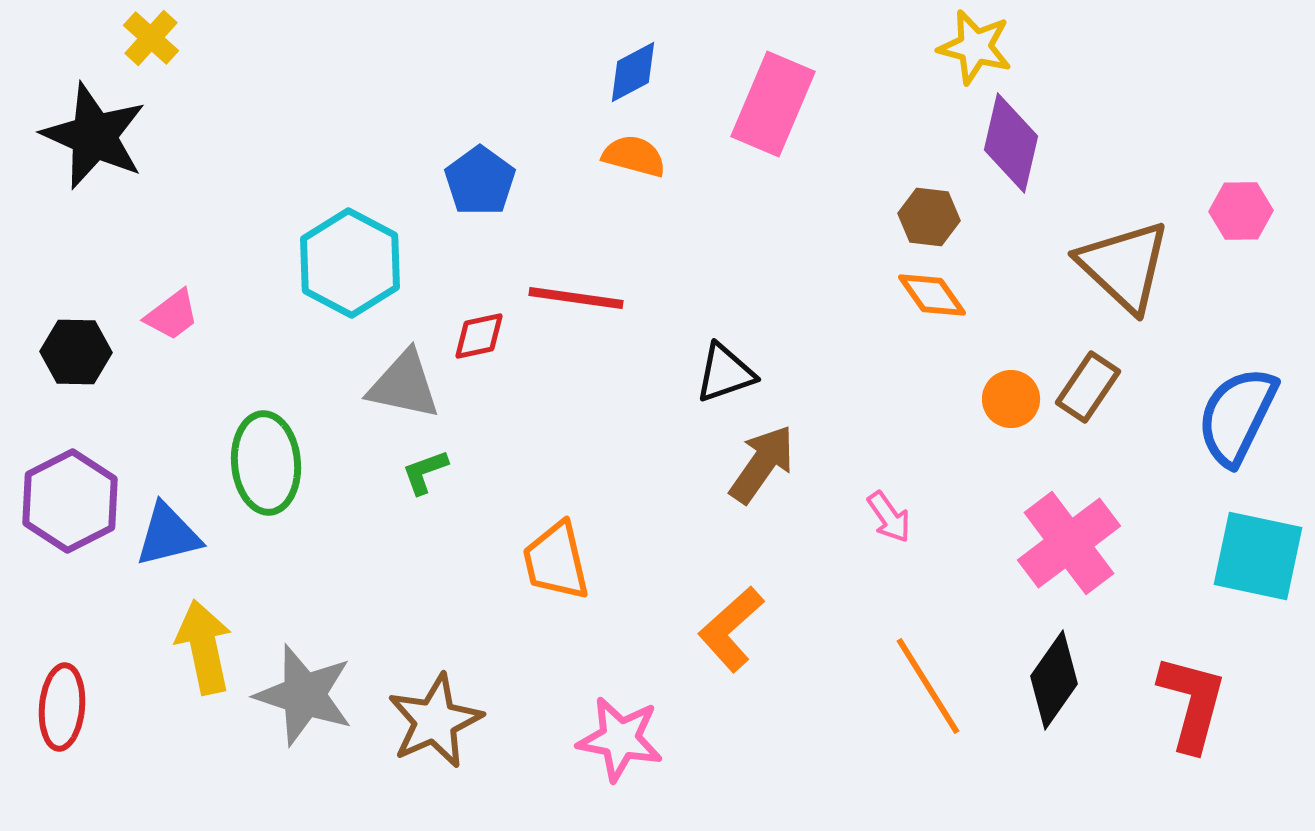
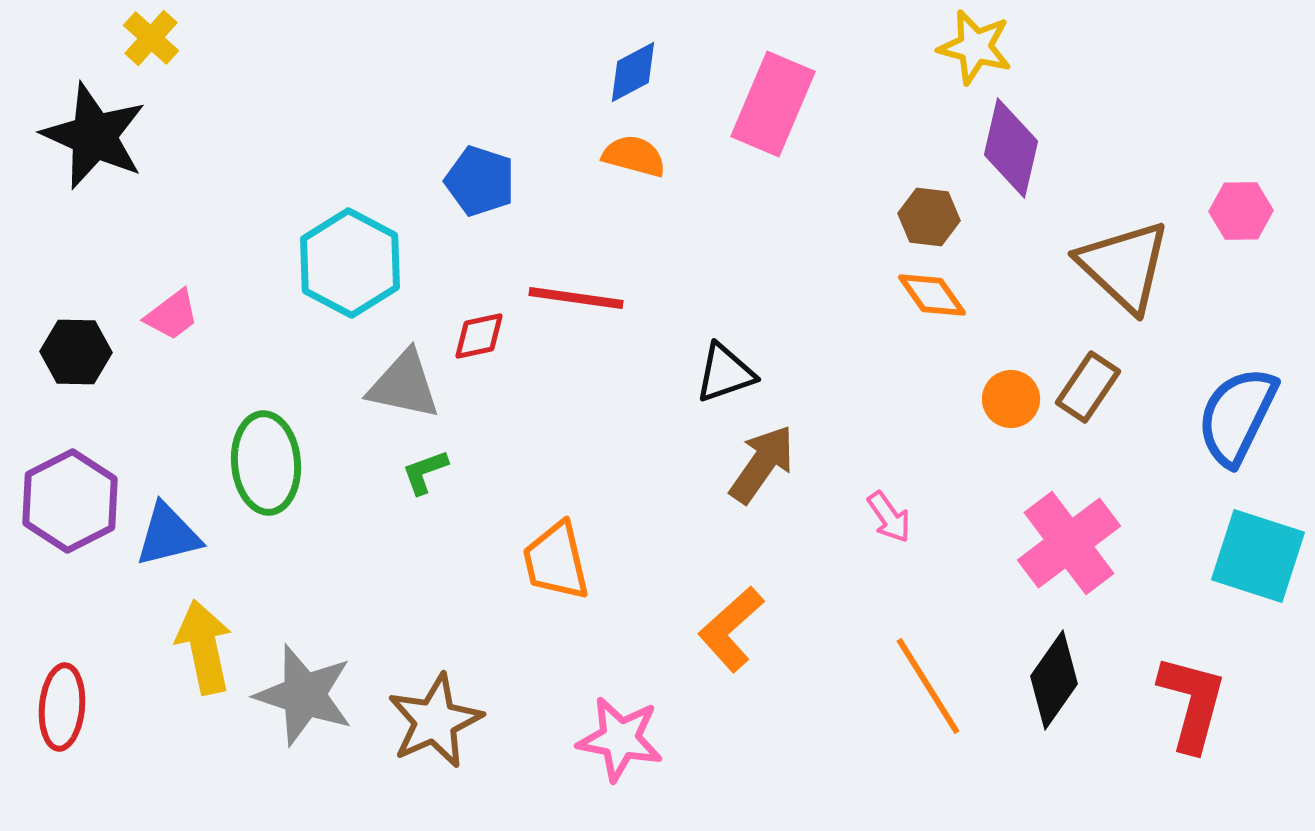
purple diamond: moved 5 px down
blue pentagon: rotated 18 degrees counterclockwise
cyan square: rotated 6 degrees clockwise
